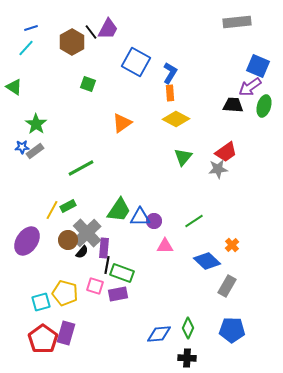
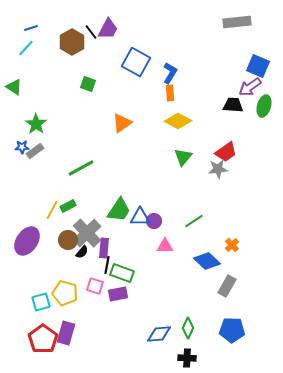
yellow diamond at (176, 119): moved 2 px right, 2 px down
